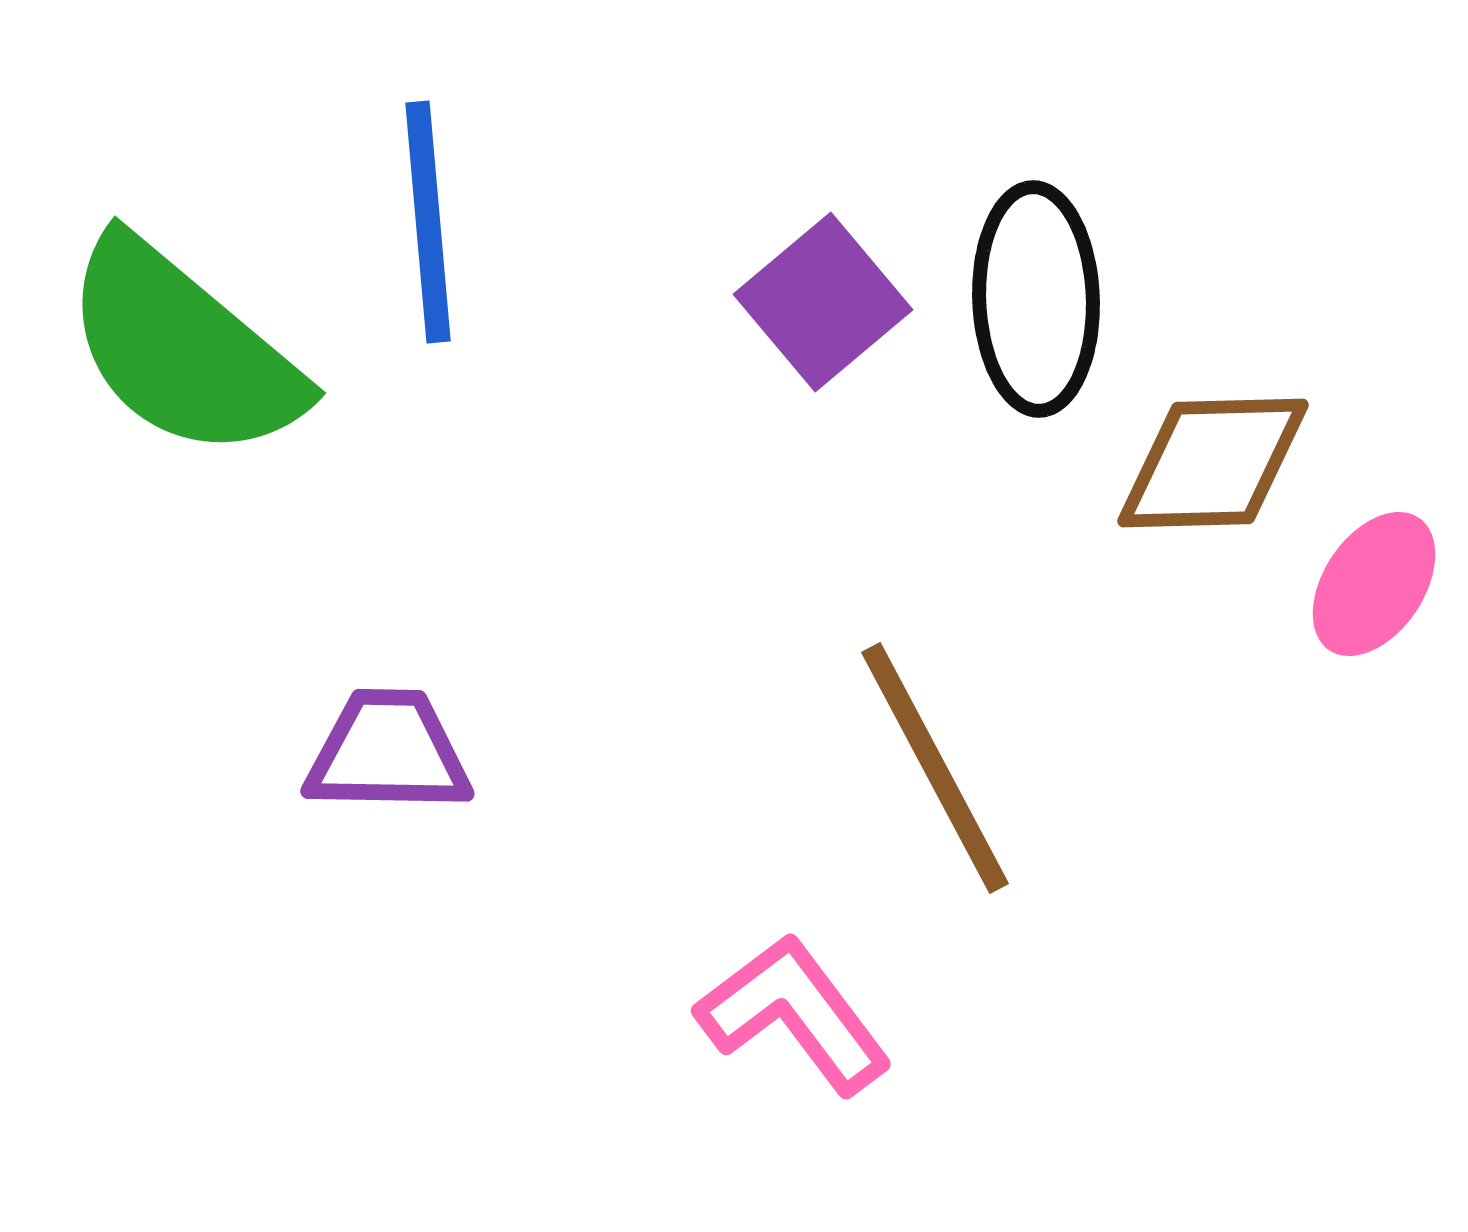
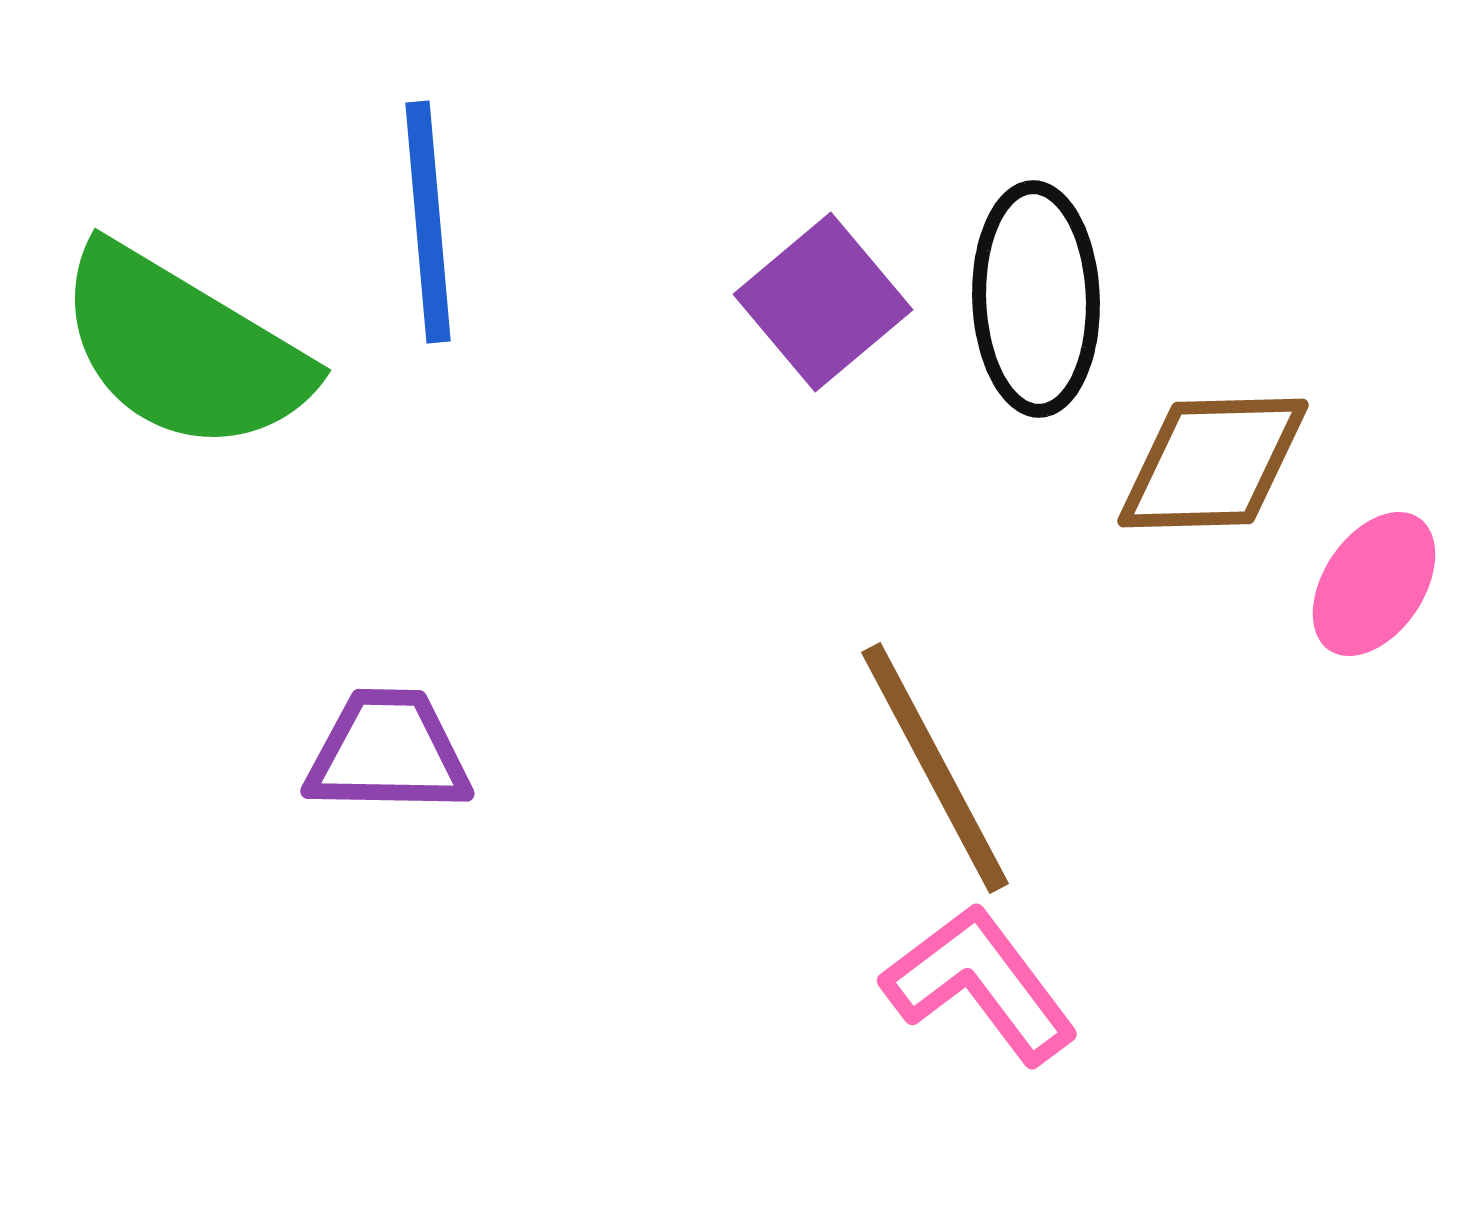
green semicircle: rotated 9 degrees counterclockwise
pink L-shape: moved 186 px right, 30 px up
